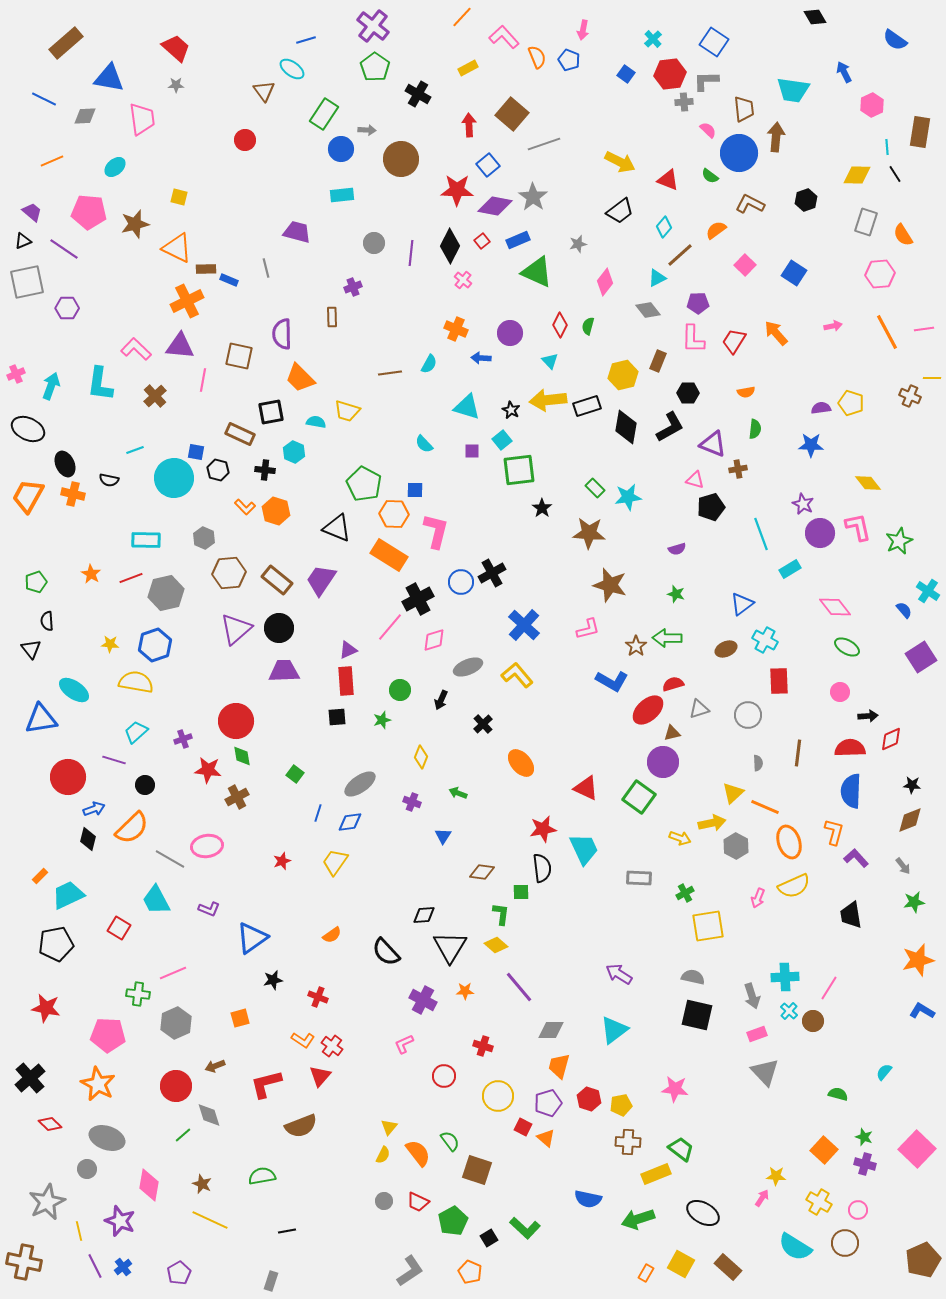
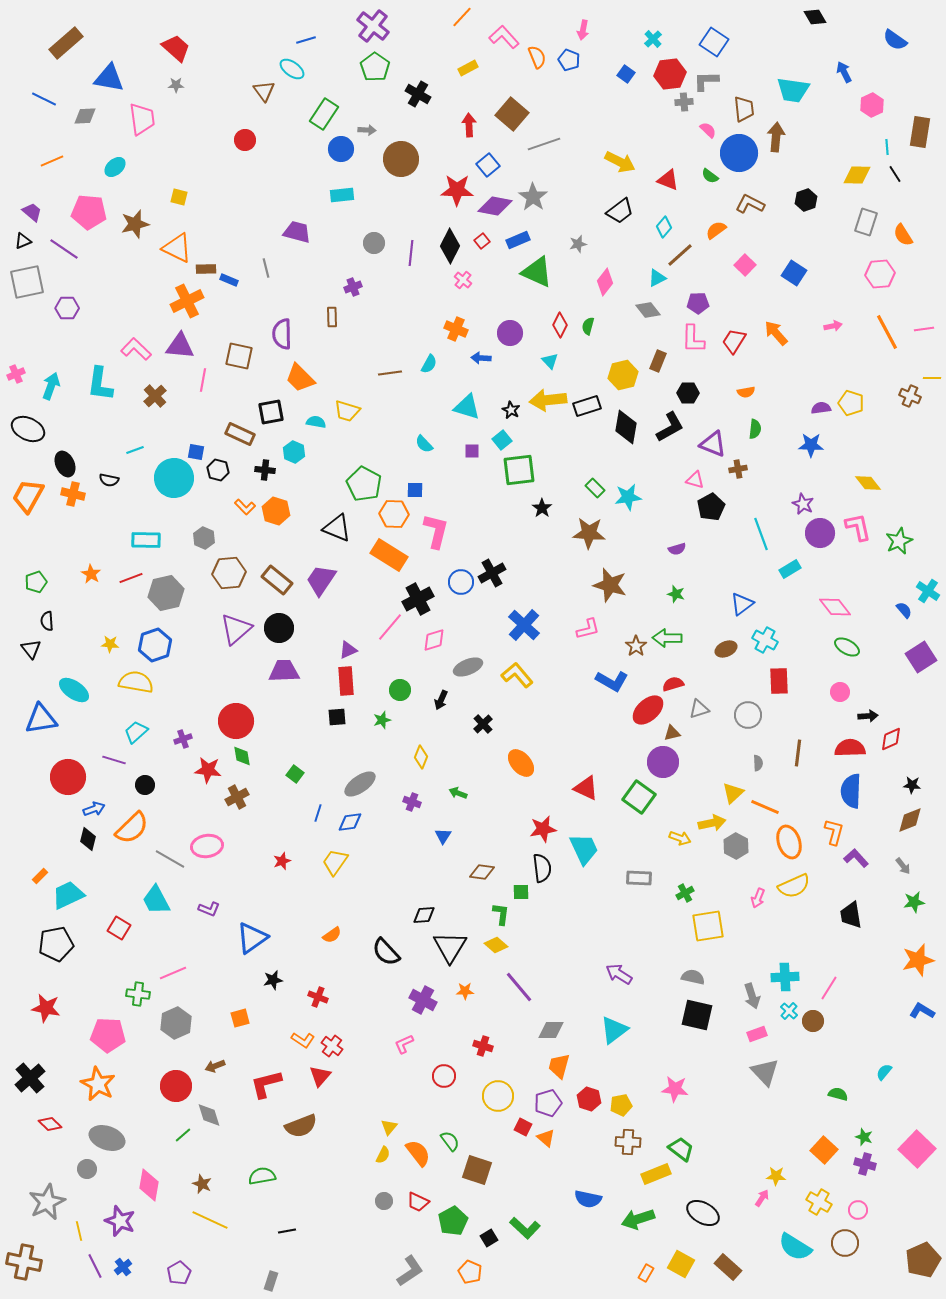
black pentagon at (711, 507): rotated 12 degrees counterclockwise
